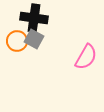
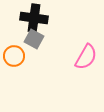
orange circle: moved 3 px left, 15 px down
